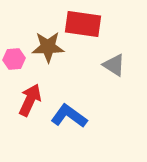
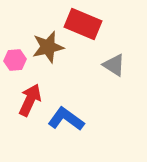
red rectangle: rotated 15 degrees clockwise
brown star: rotated 12 degrees counterclockwise
pink hexagon: moved 1 px right, 1 px down
blue L-shape: moved 3 px left, 3 px down
